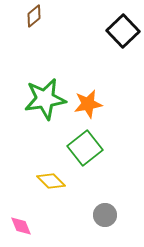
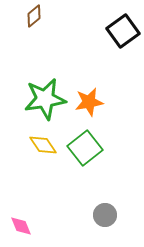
black square: rotated 8 degrees clockwise
orange star: moved 1 px right, 2 px up
yellow diamond: moved 8 px left, 36 px up; rotated 12 degrees clockwise
